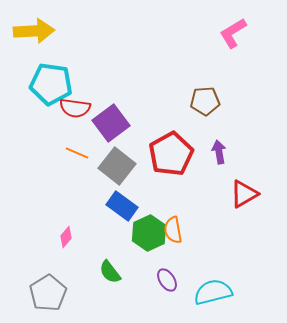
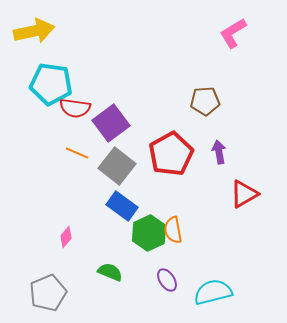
yellow arrow: rotated 9 degrees counterclockwise
green semicircle: rotated 150 degrees clockwise
gray pentagon: rotated 9 degrees clockwise
